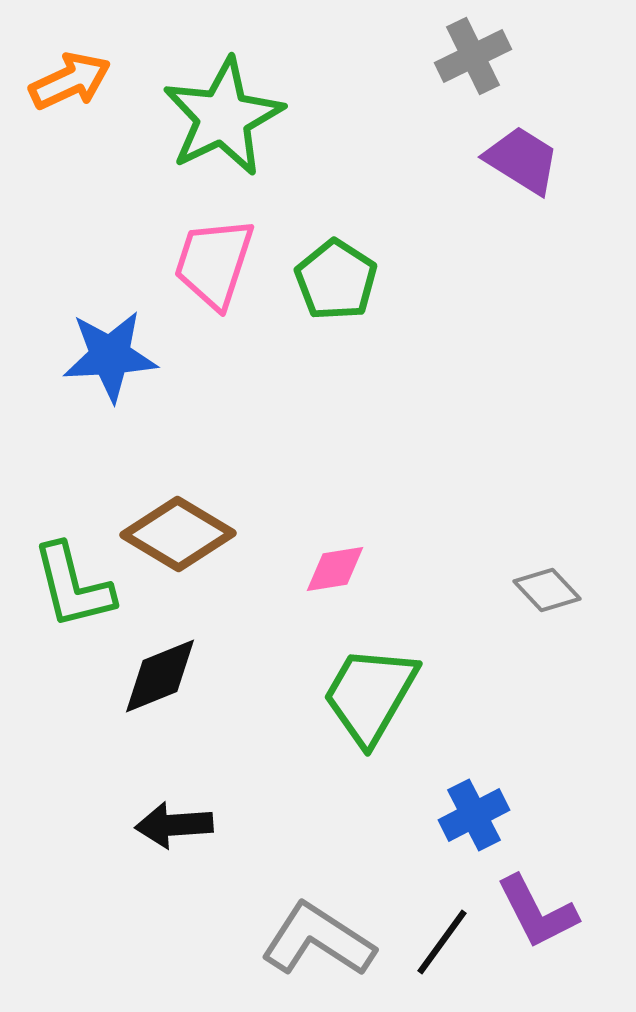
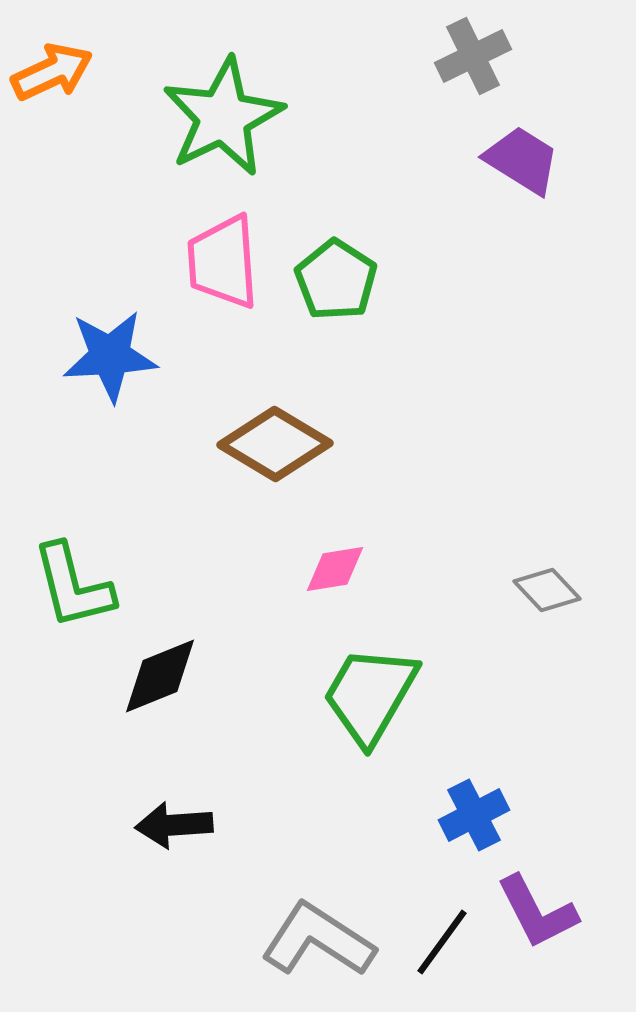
orange arrow: moved 18 px left, 9 px up
pink trapezoid: moved 9 px right, 1 px up; rotated 22 degrees counterclockwise
brown diamond: moved 97 px right, 90 px up
